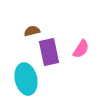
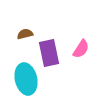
brown semicircle: moved 7 px left, 3 px down
purple rectangle: moved 1 px down
